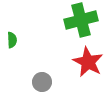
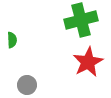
red star: rotated 16 degrees clockwise
gray circle: moved 15 px left, 3 px down
